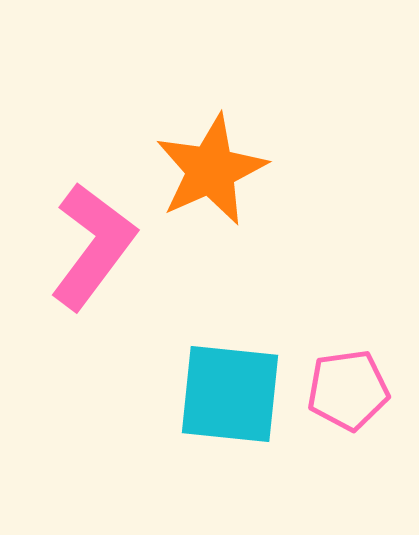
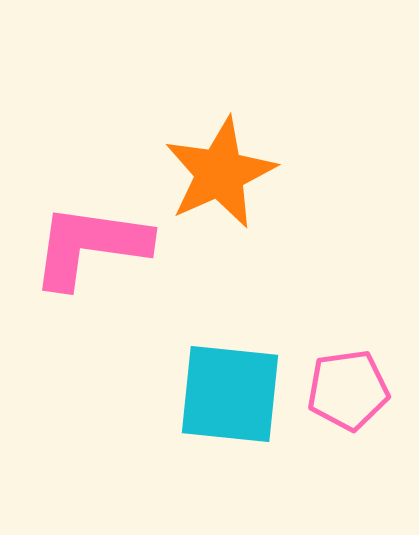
orange star: moved 9 px right, 3 px down
pink L-shape: moved 3 px left; rotated 119 degrees counterclockwise
